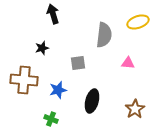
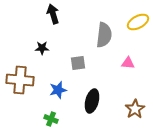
yellow ellipse: rotated 10 degrees counterclockwise
black star: rotated 16 degrees clockwise
brown cross: moved 4 px left
